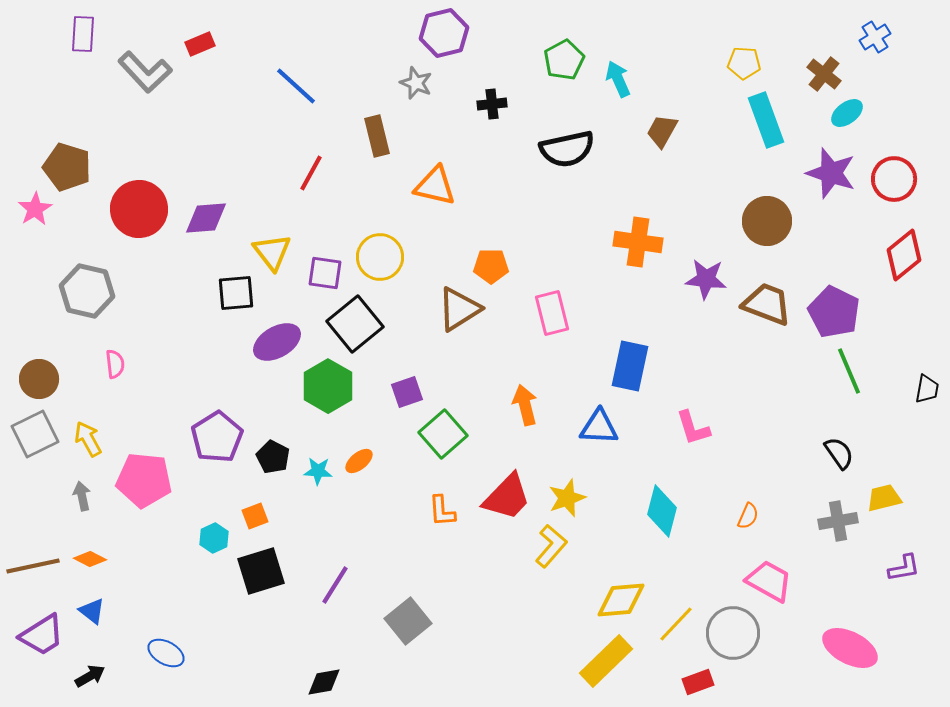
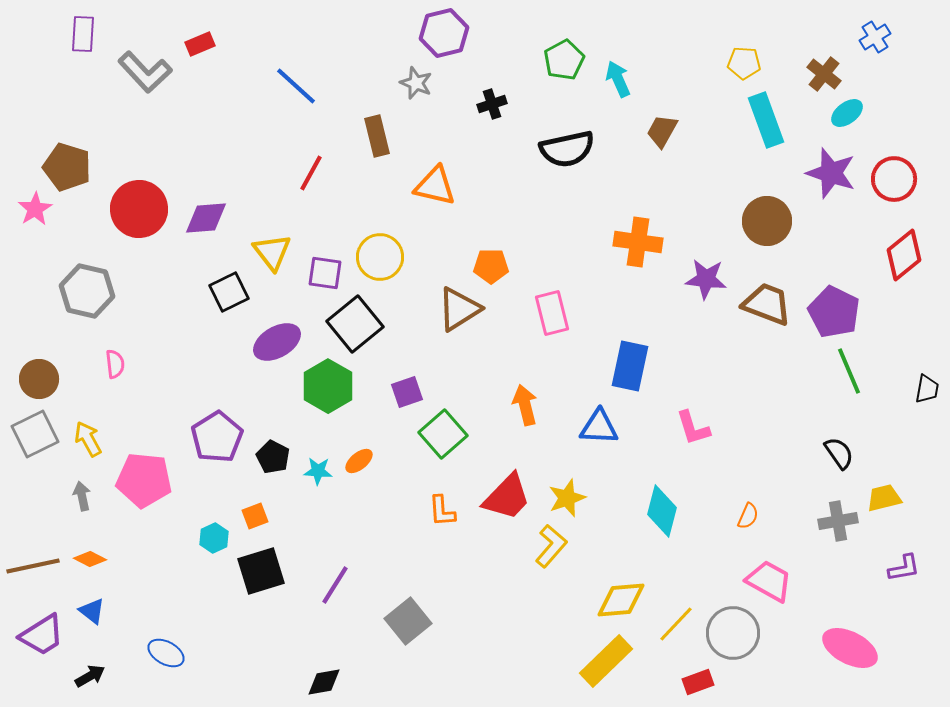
black cross at (492, 104): rotated 12 degrees counterclockwise
black square at (236, 293): moved 7 px left, 1 px up; rotated 21 degrees counterclockwise
